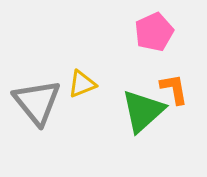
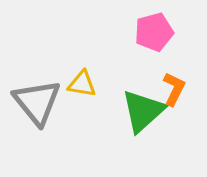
pink pentagon: rotated 9 degrees clockwise
yellow triangle: rotated 32 degrees clockwise
orange L-shape: rotated 36 degrees clockwise
